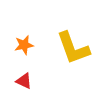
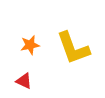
orange star: moved 6 px right
